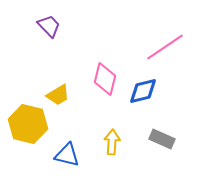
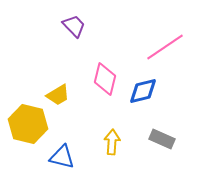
purple trapezoid: moved 25 px right
blue triangle: moved 5 px left, 2 px down
